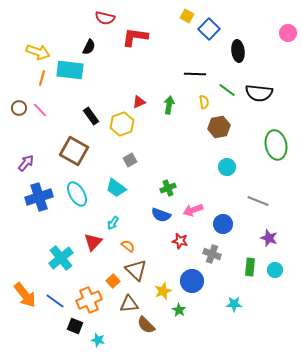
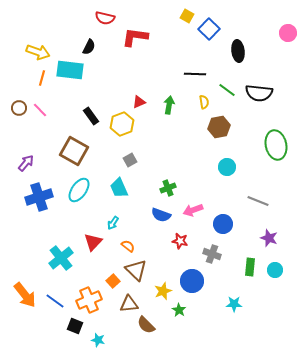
cyan trapezoid at (116, 188): moved 3 px right; rotated 30 degrees clockwise
cyan ellipse at (77, 194): moved 2 px right, 4 px up; rotated 65 degrees clockwise
